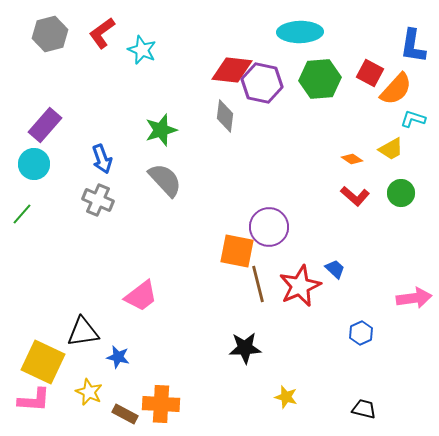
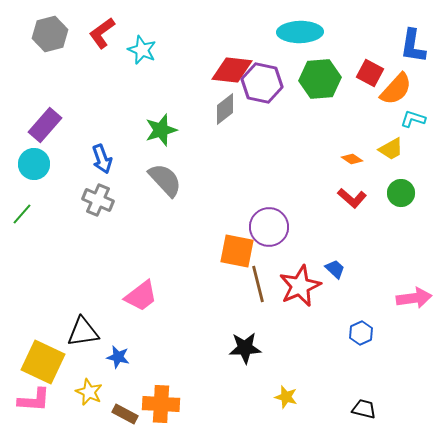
gray diamond at (225, 116): moved 7 px up; rotated 44 degrees clockwise
red L-shape at (355, 196): moved 3 px left, 2 px down
